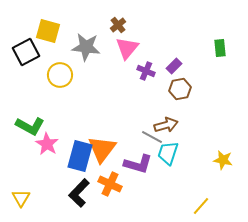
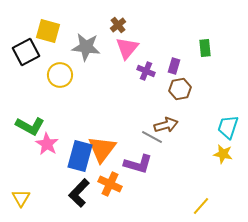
green rectangle: moved 15 px left
purple rectangle: rotated 28 degrees counterclockwise
cyan trapezoid: moved 60 px right, 26 px up
yellow star: moved 6 px up
